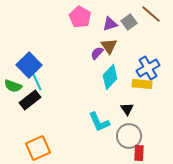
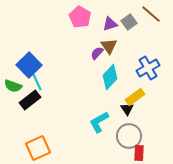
yellow rectangle: moved 7 px left, 13 px down; rotated 42 degrees counterclockwise
cyan L-shape: rotated 85 degrees clockwise
